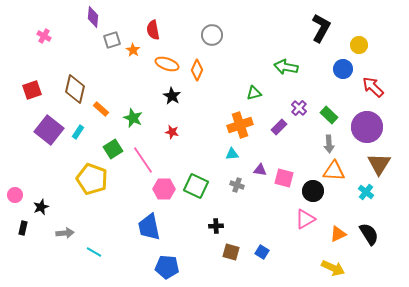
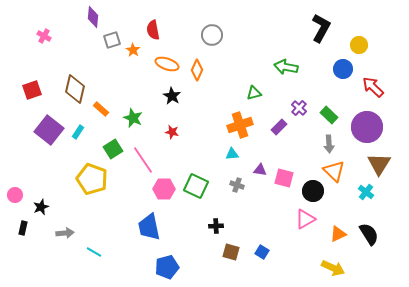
orange triangle at (334, 171): rotated 40 degrees clockwise
blue pentagon at (167, 267): rotated 20 degrees counterclockwise
